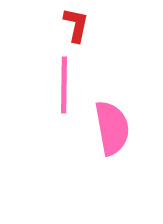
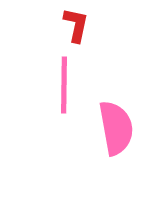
pink semicircle: moved 4 px right
